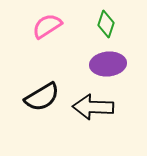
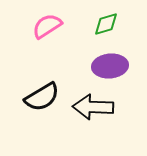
green diamond: rotated 56 degrees clockwise
purple ellipse: moved 2 px right, 2 px down
